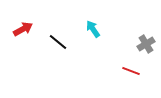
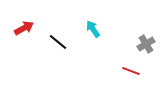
red arrow: moved 1 px right, 1 px up
